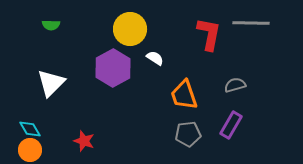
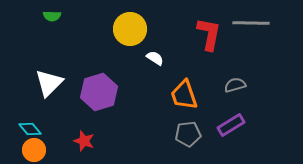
green semicircle: moved 1 px right, 9 px up
purple hexagon: moved 14 px left, 24 px down; rotated 12 degrees clockwise
white triangle: moved 2 px left
purple rectangle: rotated 28 degrees clockwise
cyan diamond: rotated 10 degrees counterclockwise
orange circle: moved 4 px right
